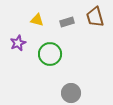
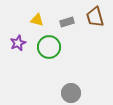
green circle: moved 1 px left, 7 px up
